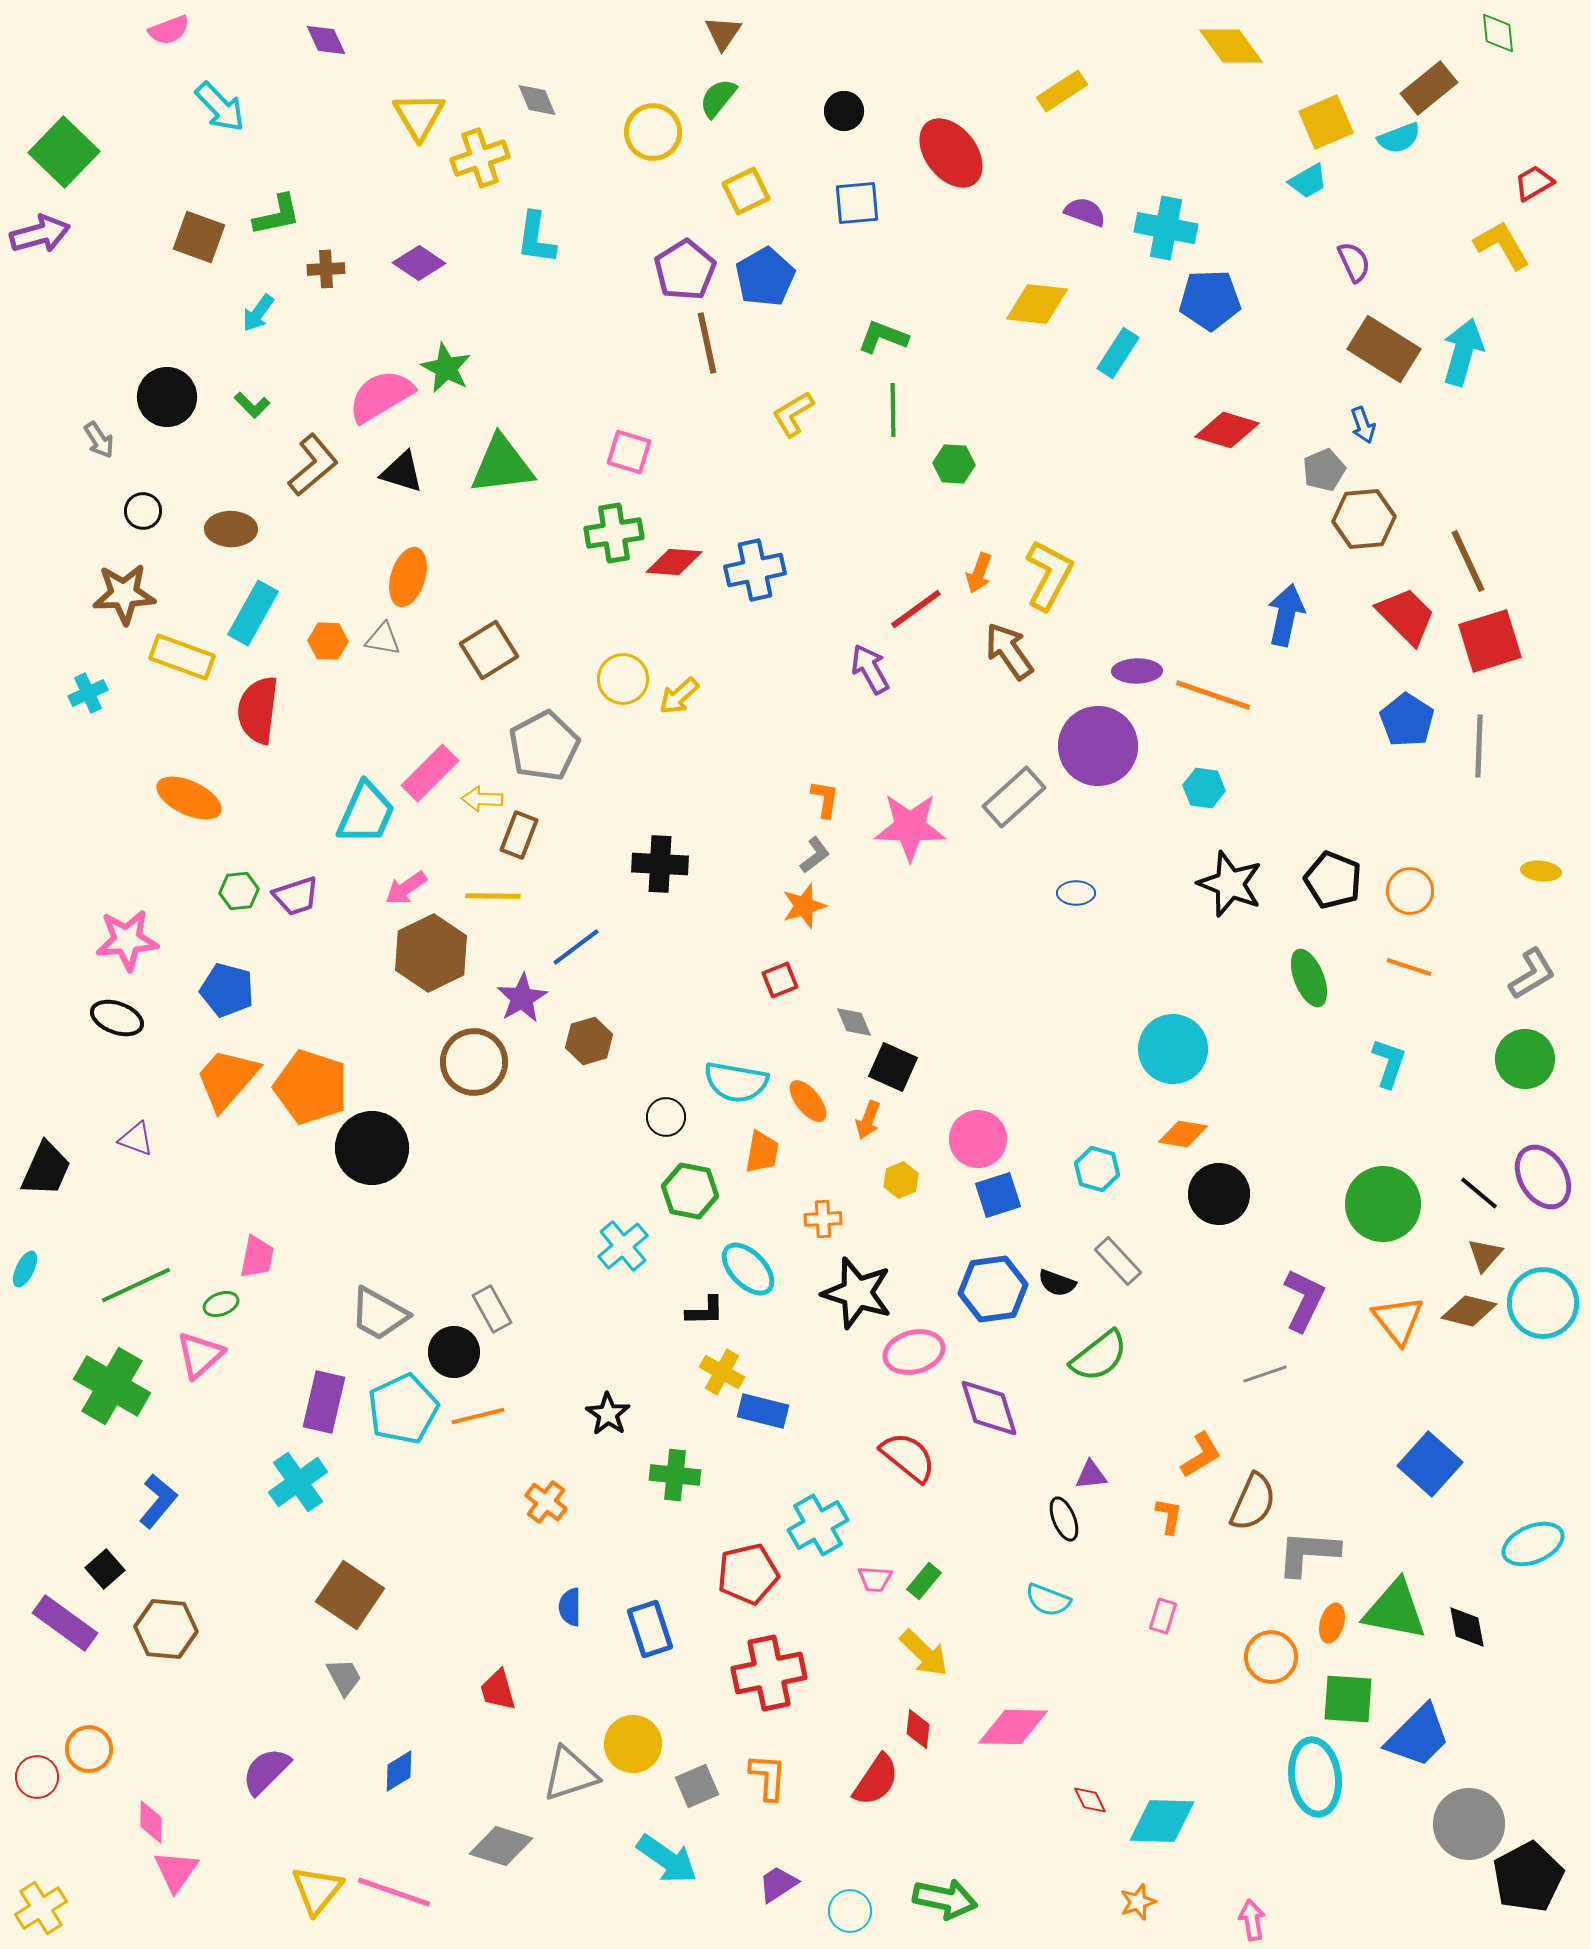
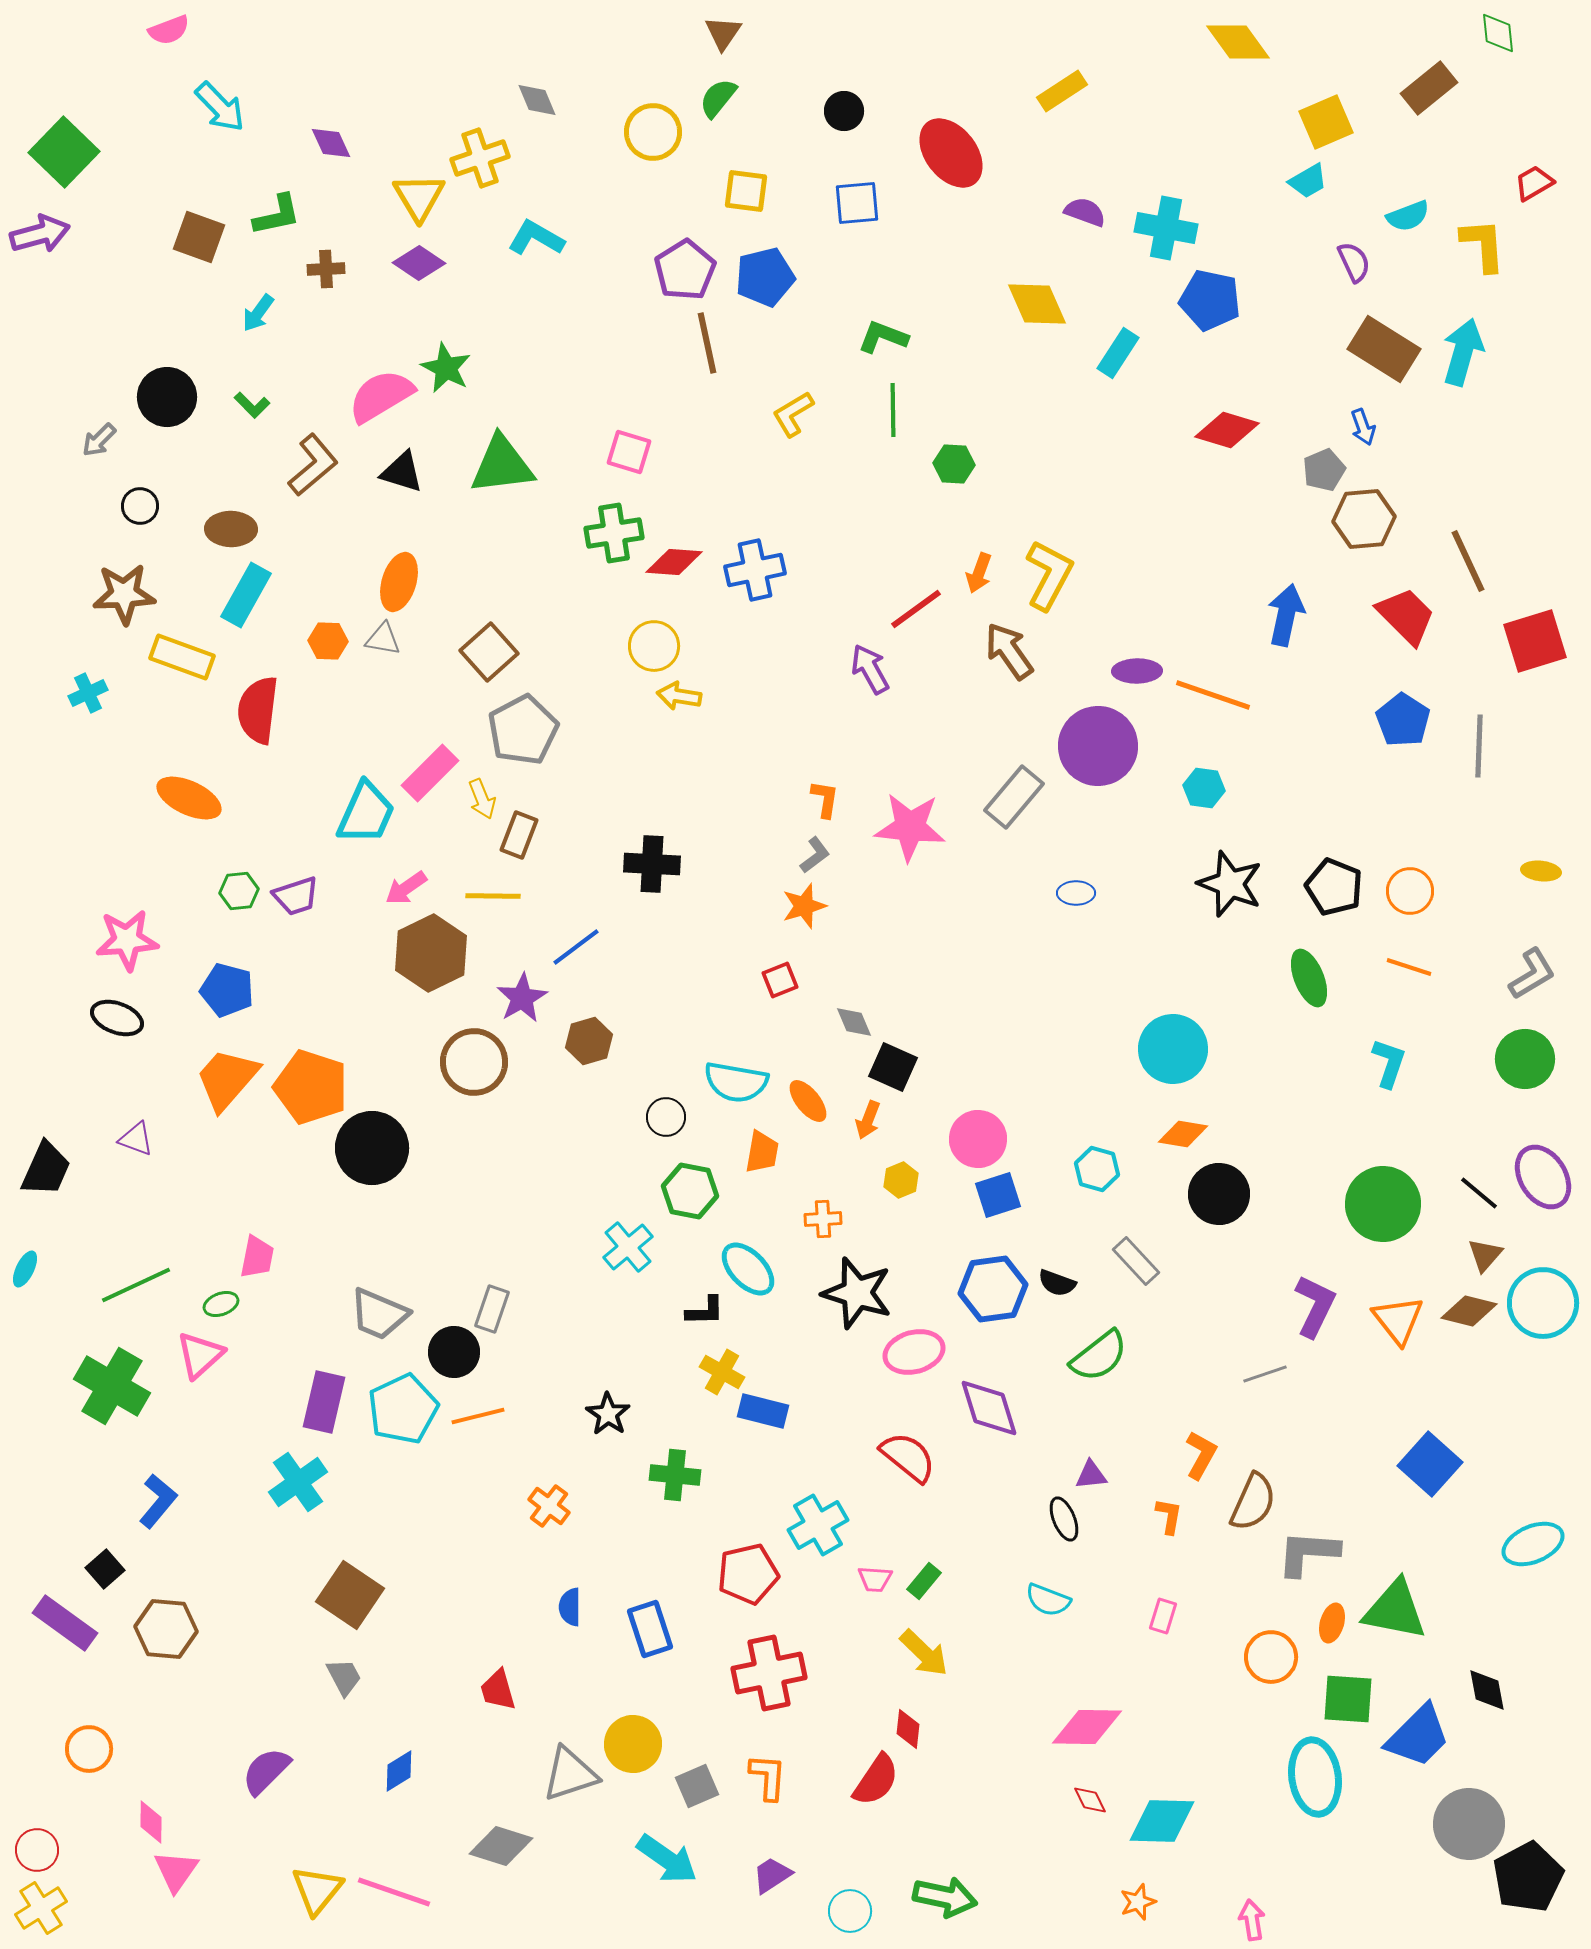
purple diamond at (326, 40): moved 5 px right, 103 px down
yellow diamond at (1231, 46): moved 7 px right, 4 px up
yellow triangle at (419, 116): moved 81 px down
cyan semicircle at (1399, 138): moved 9 px right, 78 px down
yellow square at (746, 191): rotated 33 degrees clockwise
cyan L-shape at (536, 238): rotated 112 degrees clockwise
yellow L-shape at (1502, 245): moved 19 px left; rotated 26 degrees clockwise
blue pentagon at (765, 277): rotated 16 degrees clockwise
blue pentagon at (1210, 300): rotated 14 degrees clockwise
yellow diamond at (1037, 304): rotated 60 degrees clockwise
blue arrow at (1363, 425): moved 2 px down
gray arrow at (99, 440): rotated 78 degrees clockwise
black circle at (143, 511): moved 3 px left, 5 px up
orange ellipse at (408, 577): moved 9 px left, 5 px down
cyan rectangle at (253, 613): moved 7 px left, 18 px up
red square at (1490, 641): moved 45 px right
brown square at (489, 650): moved 2 px down; rotated 10 degrees counterclockwise
yellow circle at (623, 679): moved 31 px right, 33 px up
yellow arrow at (679, 696): rotated 51 degrees clockwise
blue pentagon at (1407, 720): moved 4 px left
gray pentagon at (544, 746): moved 21 px left, 16 px up
gray rectangle at (1014, 797): rotated 8 degrees counterclockwise
yellow arrow at (482, 799): rotated 114 degrees counterclockwise
pink star at (910, 827): rotated 4 degrees clockwise
black cross at (660, 864): moved 8 px left
black pentagon at (1333, 880): moved 1 px right, 7 px down
cyan cross at (623, 1246): moved 5 px right, 1 px down
gray rectangle at (1118, 1261): moved 18 px right
purple L-shape at (1304, 1300): moved 11 px right, 6 px down
gray rectangle at (492, 1309): rotated 48 degrees clockwise
gray trapezoid at (379, 1314): rotated 6 degrees counterclockwise
orange L-shape at (1201, 1455): rotated 30 degrees counterclockwise
orange cross at (546, 1502): moved 3 px right, 4 px down
black diamond at (1467, 1627): moved 20 px right, 63 px down
pink diamond at (1013, 1727): moved 74 px right
red diamond at (918, 1729): moved 10 px left
red circle at (37, 1777): moved 73 px down
purple trapezoid at (778, 1884): moved 6 px left, 9 px up
green arrow at (945, 1899): moved 2 px up
